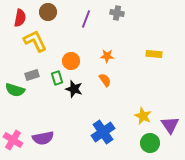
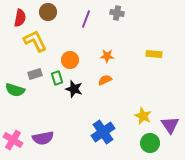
orange circle: moved 1 px left, 1 px up
gray rectangle: moved 3 px right, 1 px up
orange semicircle: rotated 80 degrees counterclockwise
